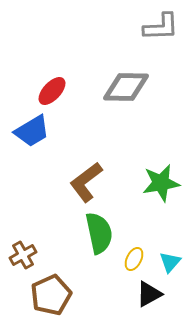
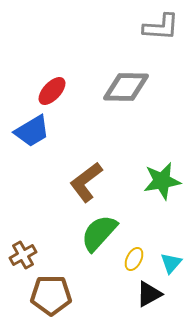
gray L-shape: rotated 6 degrees clockwise
green star: moved 1 px right, 2 px up
green semicircle: rotated 126 degrees counterclockwise
cyan triangle: moved 1 px right, 1 px down
brown pentagon: rotated 24 degrees clockwise
